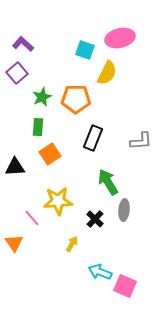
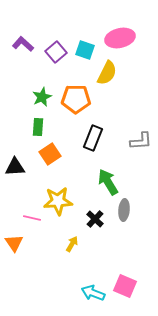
purple square: moved 39 px right, 21 px up
pink line: rotated 36 degrees counterclockwise
cyan arrow: moved 7 px left, 21 px down
